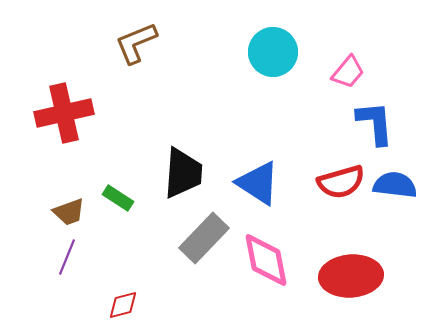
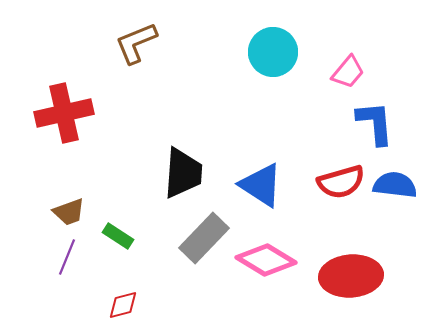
blue triangle: moved 3 px right, 2 px down
green rectangle: moved 38 px down
pink diamond: rotated 48 degrees counterclockwise
